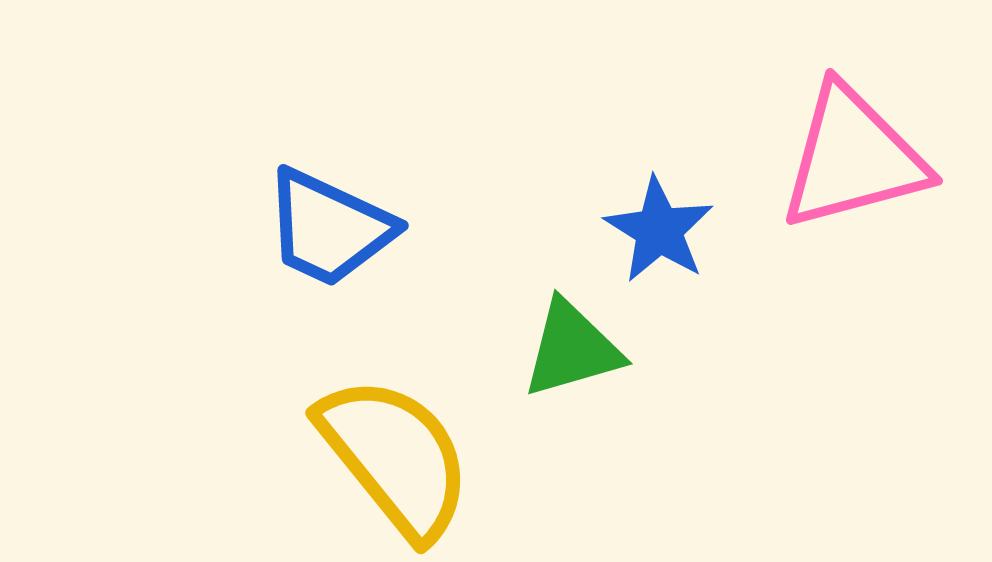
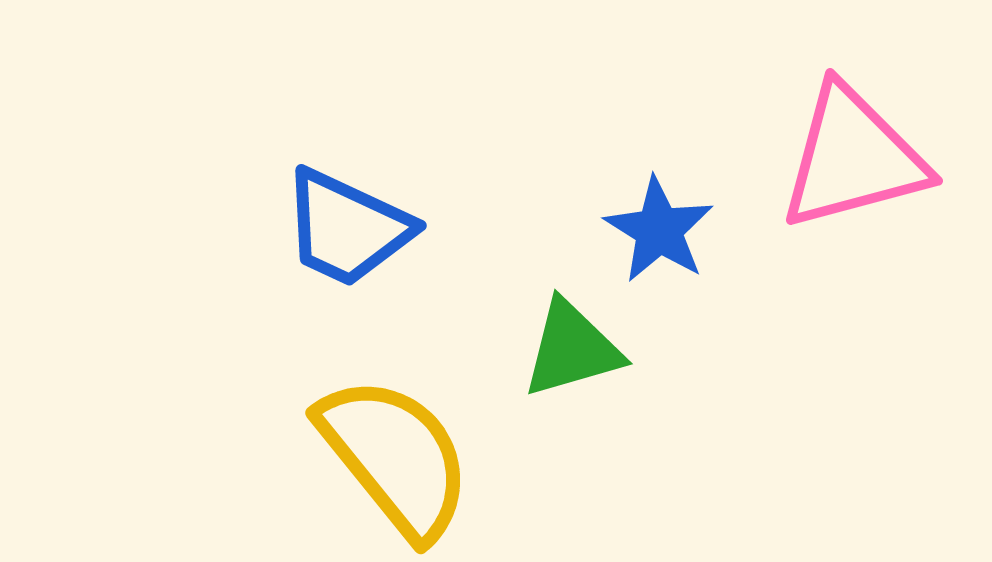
blue trapezoid: moved 18 px right
